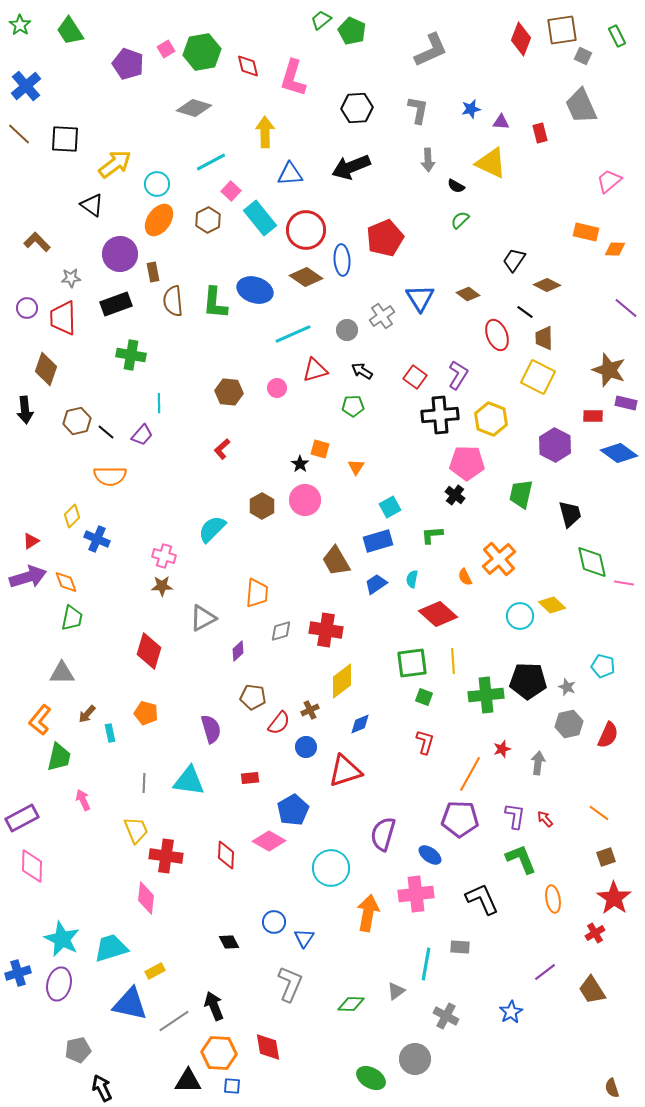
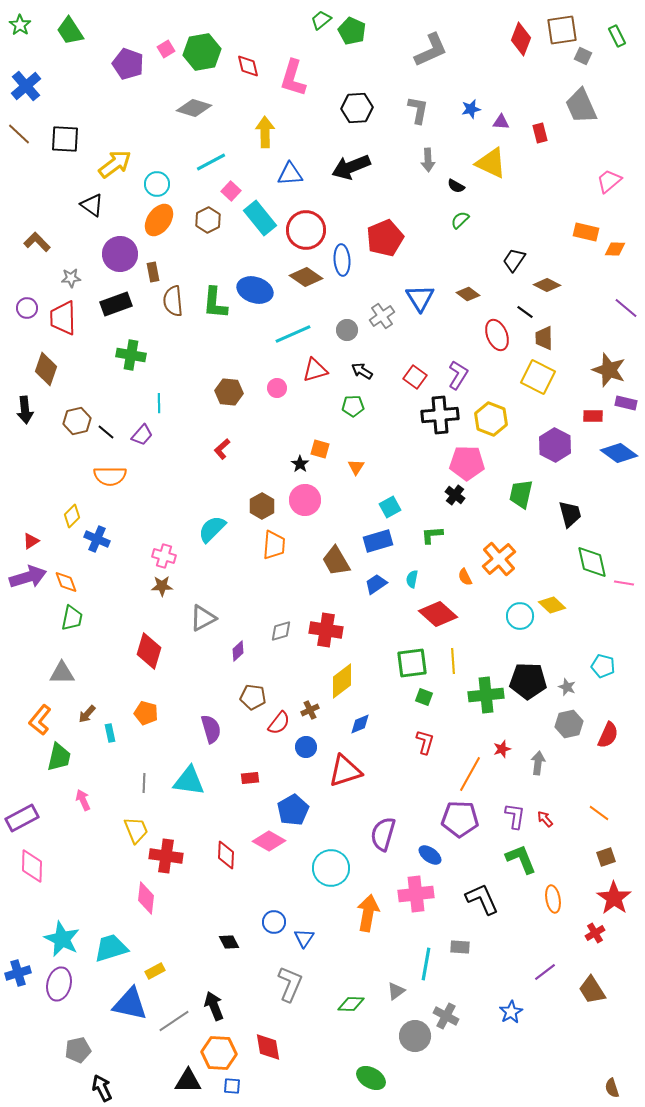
orange trapezoid at (257, 593): moved 17 px right, 48 px up
gray circle at (415, 1059): moved 23 px up
